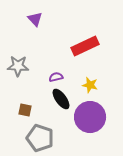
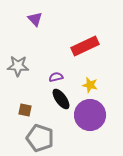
purple circle: moved 2 px up
